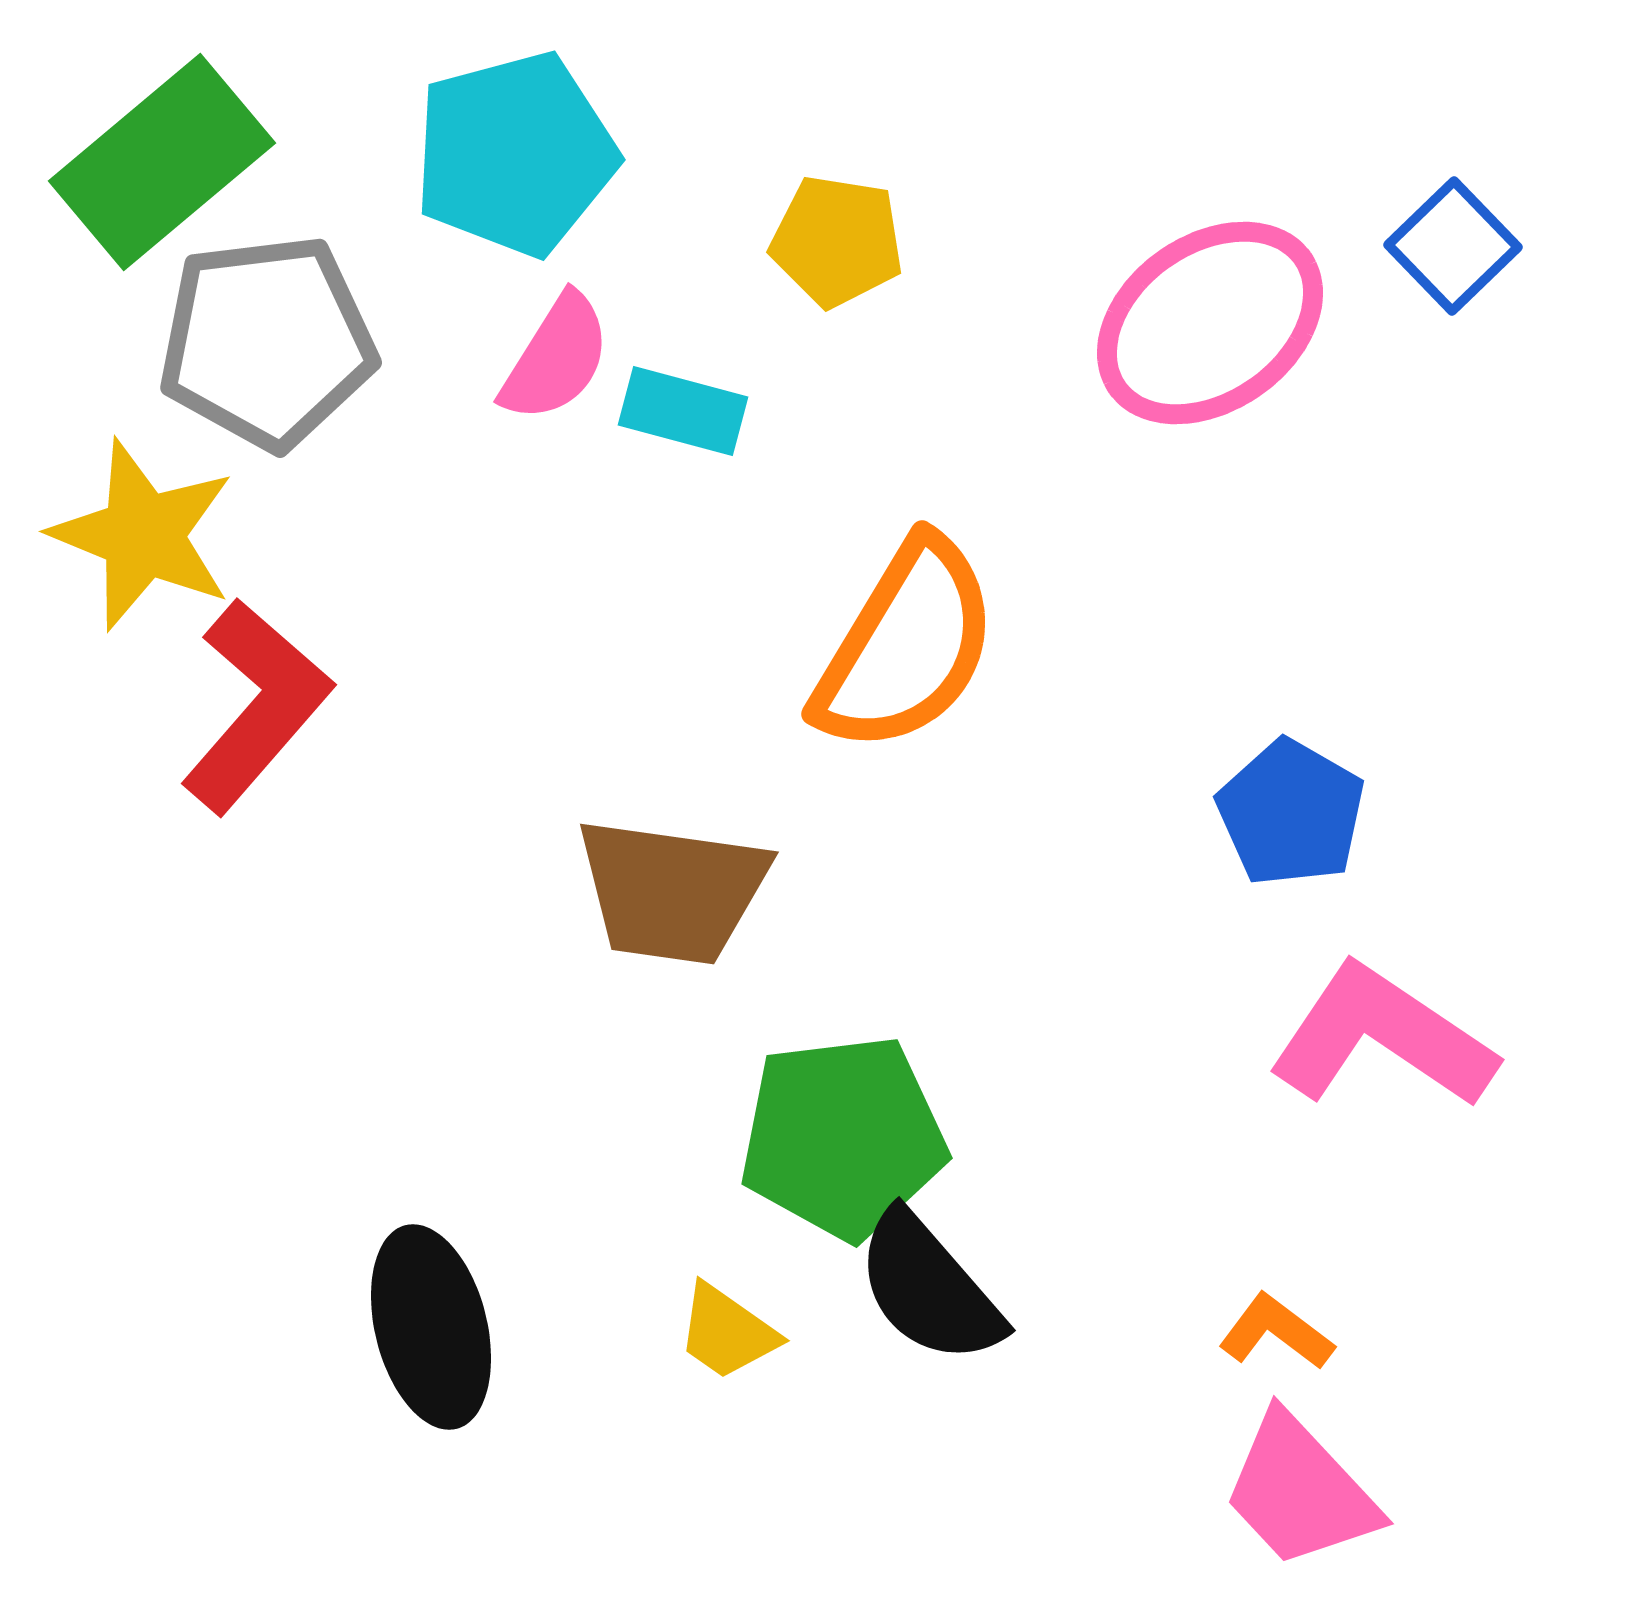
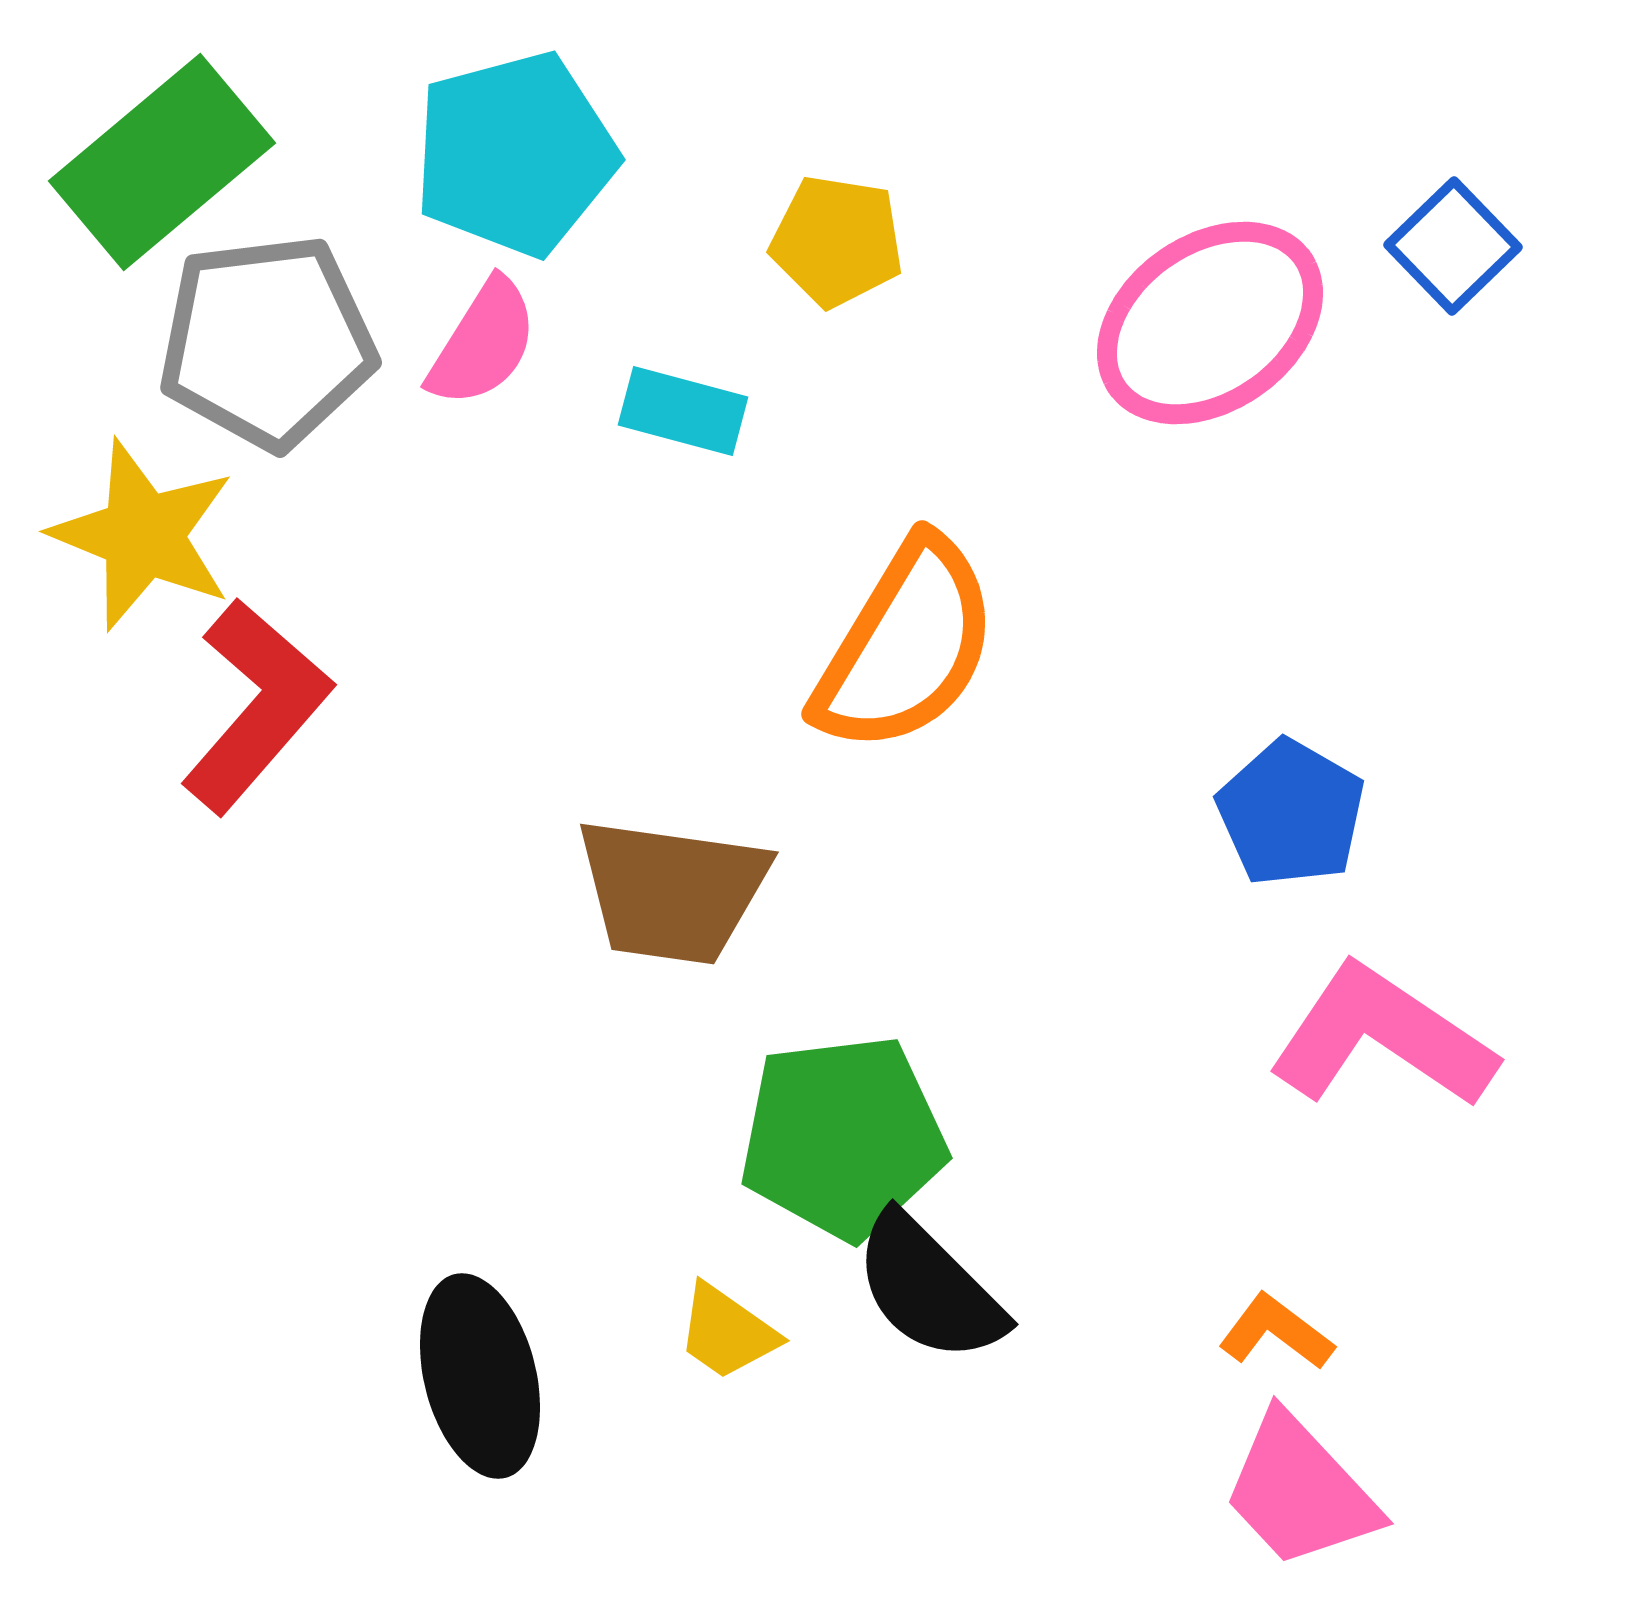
pink semicircle: moved 73 px left, 15 px up
black semicircle: rotated 4 degrees counterclockwise
black ellipse: moved 49 px right, 49 px down
